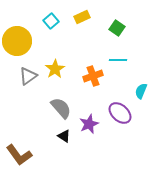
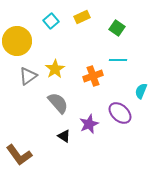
gray semicircle: moved 3 px left, 5 px up
